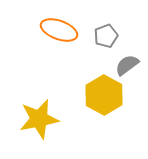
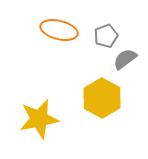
orange ellipse: rotated 6 degrees counterclockwise
gray semicircle: moved 2 px left, 6 px up
yellow hexagon: moved 2 px left, 3 px down
